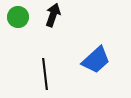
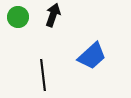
blue trapezoid: moved 4 px left, 4 px up
black line: moved 2 px left, 1 px down
